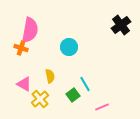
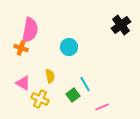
pink triangle: moved 1 px left, 1 px up
yellow cross: rotated 24 degrees counterclockwise
